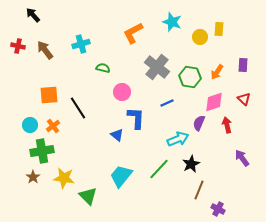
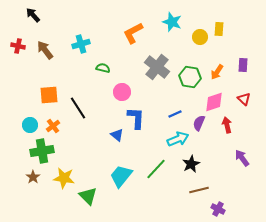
blue line: moved 8 px right, 11 px down
green line: moved 3 px left
brown line: rotated 54 degrees clockwise
